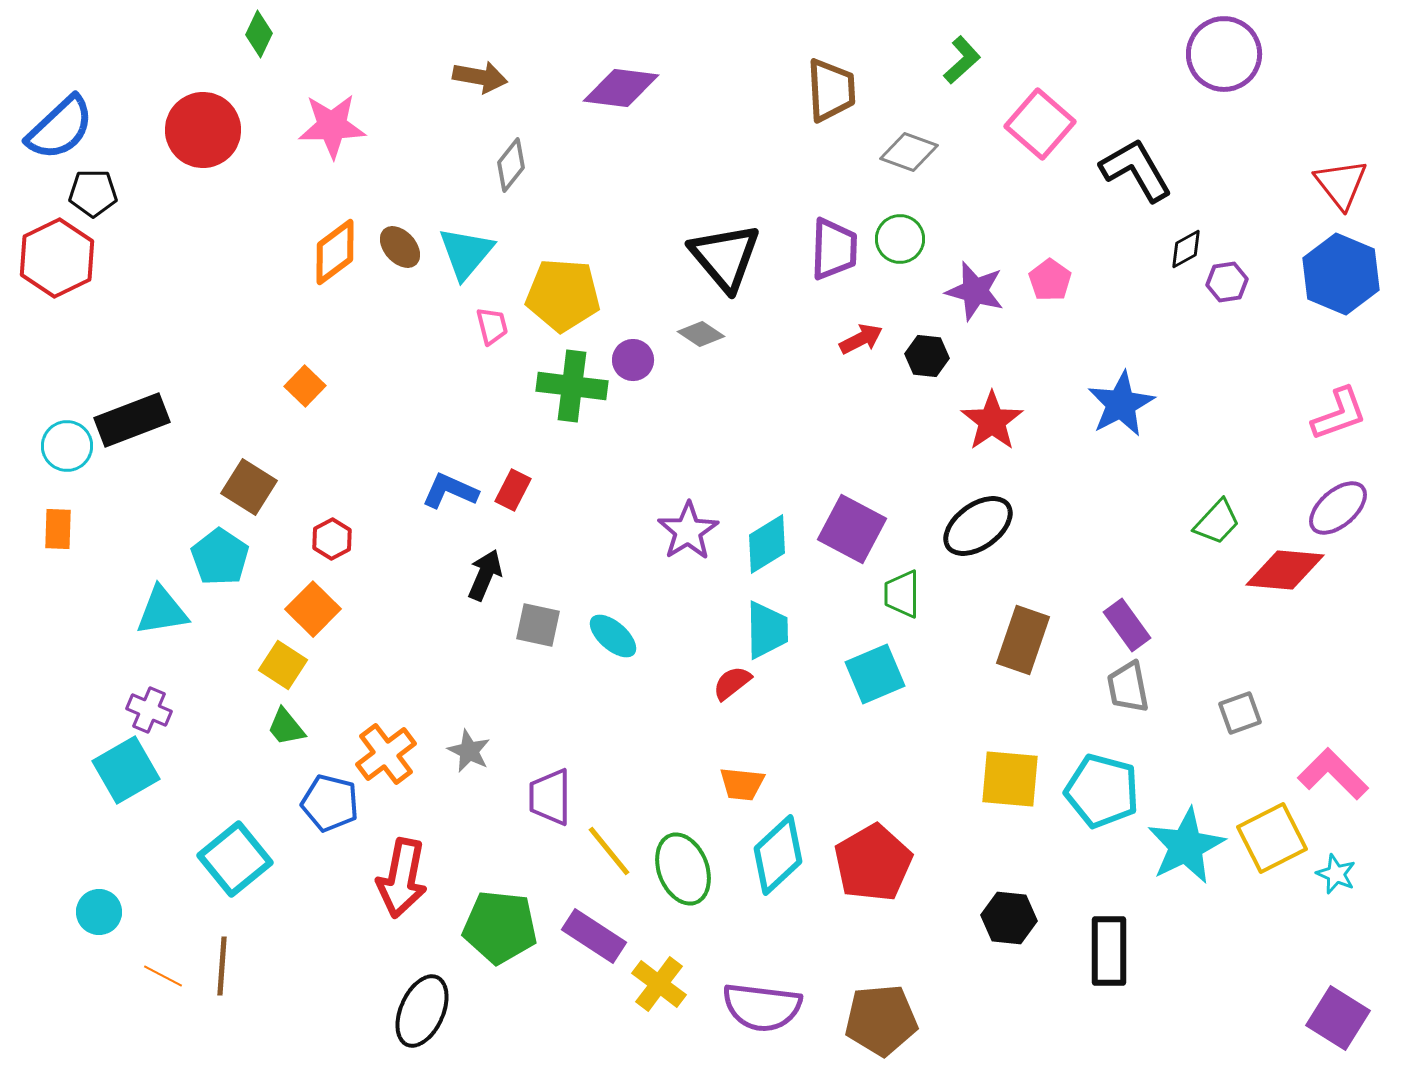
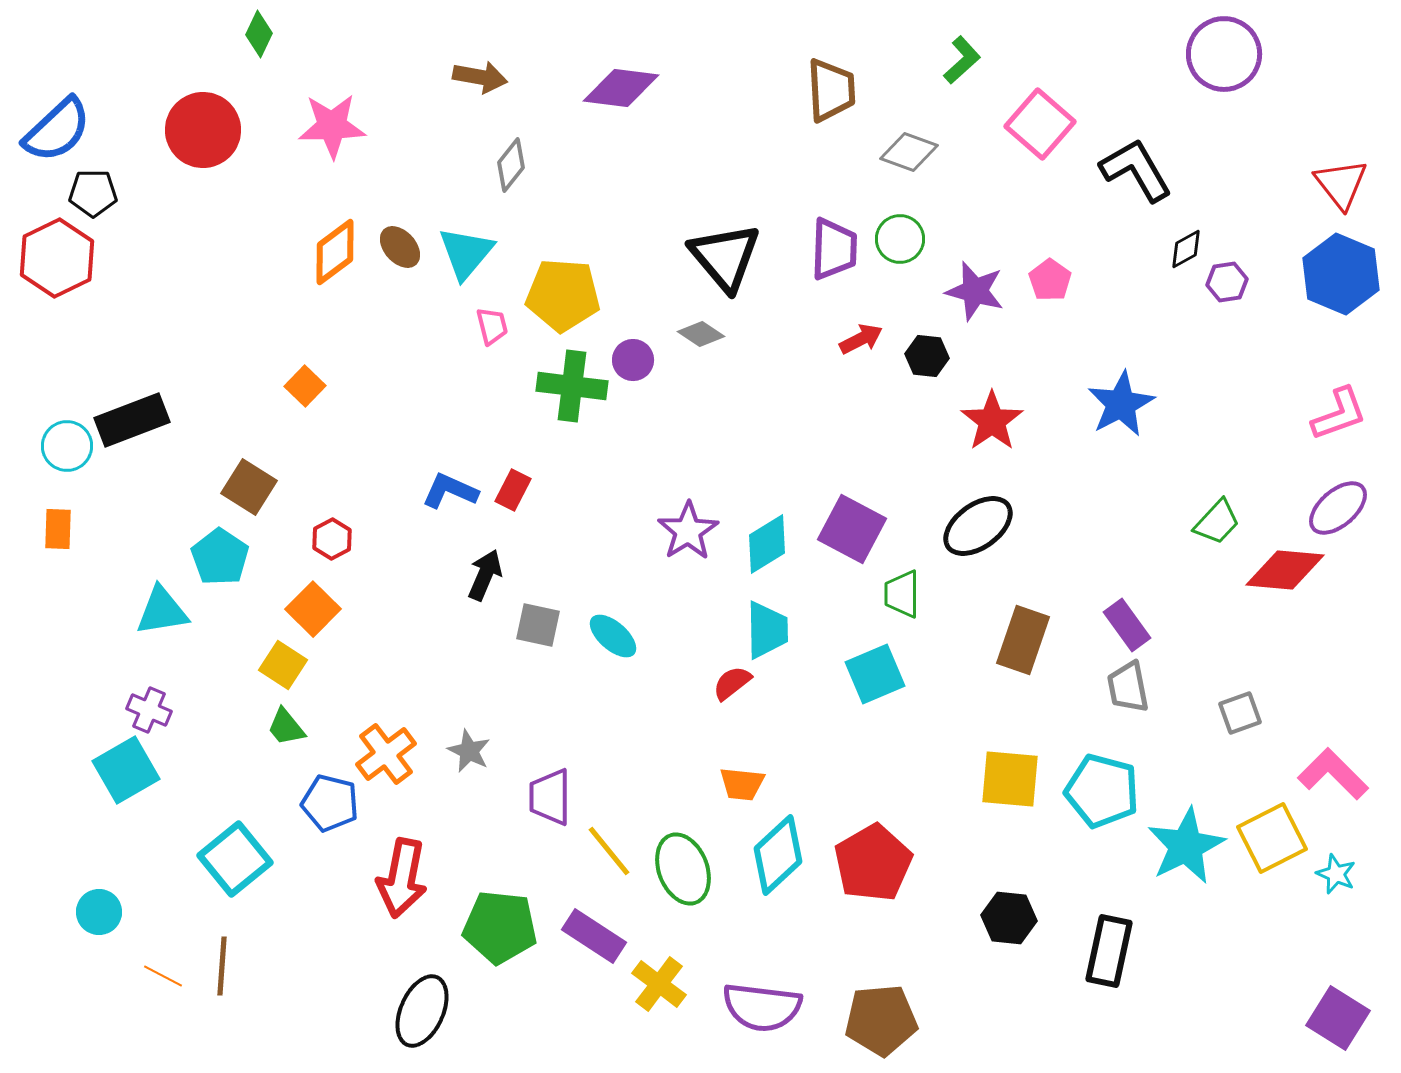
blue semicircle at (60, 128): moved 3 px left, 2 px down
black rectangle at (1109, 951): rotated 12 degrees clockwise
